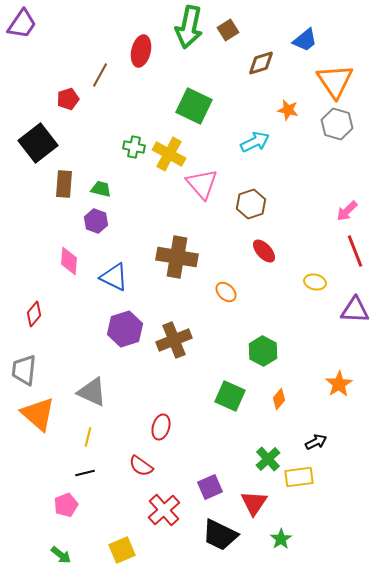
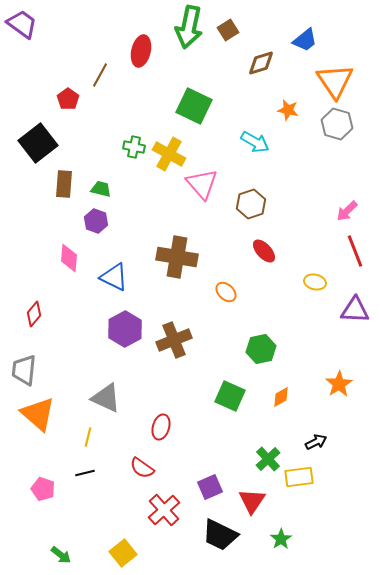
purple trapezoid at (22, 24): rotated 88 degrees counterclockwise
red pentagon at (68, 99): rotated 20 degrees counterclockwise
cyan arrow at (255, 142): rotated 56 degrees clockwise
pink diamond at (69, 261): moved 3 px up
purple hexagon at (125, 329): rotated 12 degrees counterclockwise
green hexagon at (263, 351): moved 2 px left, 2 px up; rotated 20 degrees clockwise
gray triangle at (92, 392): moved 14 px right, 6 px down
orange diamond at (279, 399): moved 2 px right, 2 px up; rotated 20 degrees clockwise
red semicircle at (141, 466): moved 1 px right, 2 px down
red triangle at (254, 503): moved 2 px left, 2 px up
pink pentagon at (66, 505): moved 23 px left, 16 px up; rotated 30 degrees counterclockwise
yellow square at (122, 550): moved 1 px right, 3 px down; rotated 16 degrees counterclockwise
